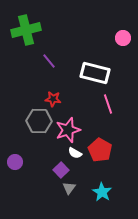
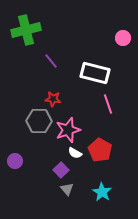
purple line: moved 2 px right
purple circle: moved 1 px up
gray triangle: moved 2 px left, 1 px down; rotated 16 degrees counterclockwise
